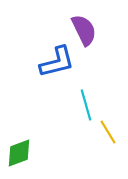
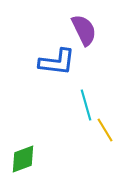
blue L-shape: rotated 21 degrees clockwise
yellow line: moved 3 px left, 2 px up
green diamond: moved 4 px right, 6 px down
